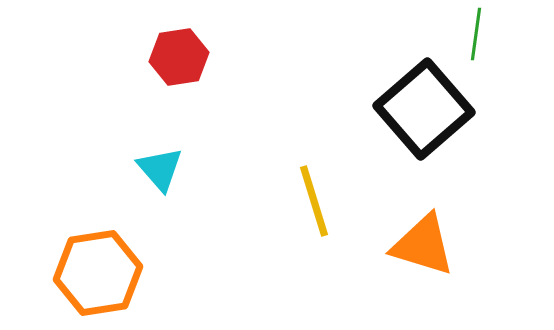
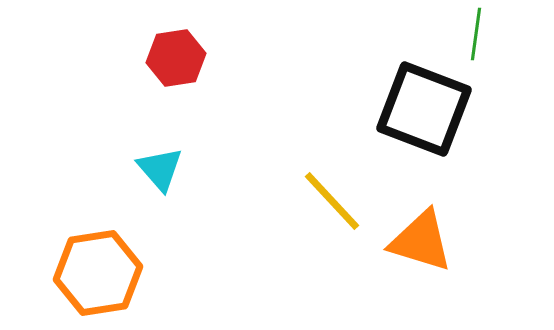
red hexagon: moved 3 px left, 1 px down
black square: rotated 28 degrees counterclockwise
yellow line: moved 18 px right; rotated 26 degrees counterclockwise
orange triangle: moved 2 px left, 4 px up
